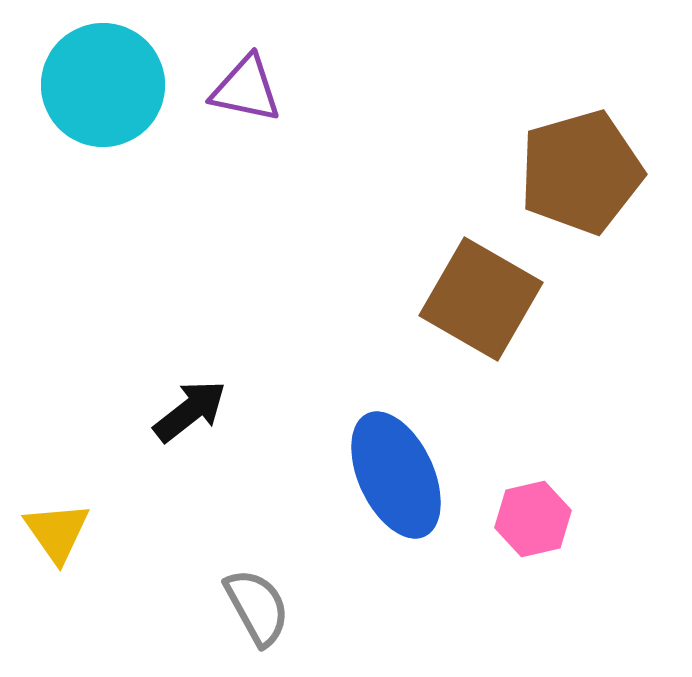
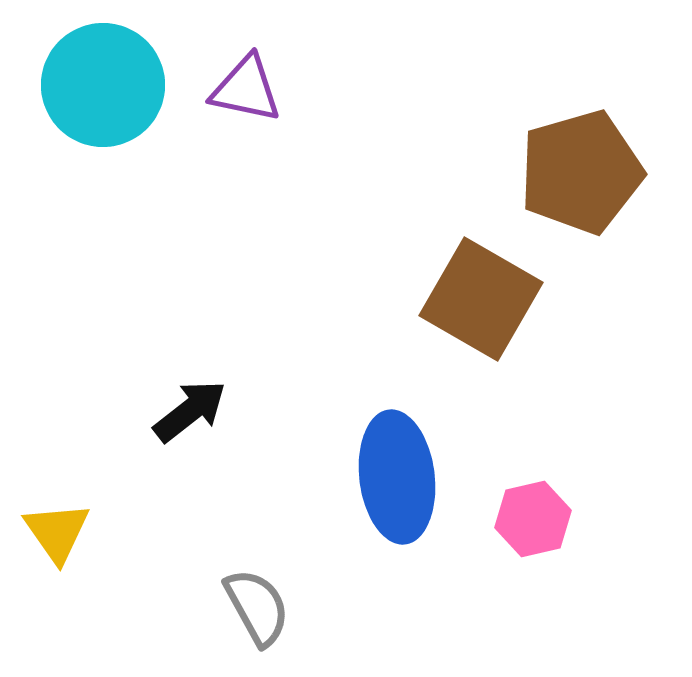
blue ellipse: moved 1 px right, 2 px down; rotated 18 degrees clockwise
